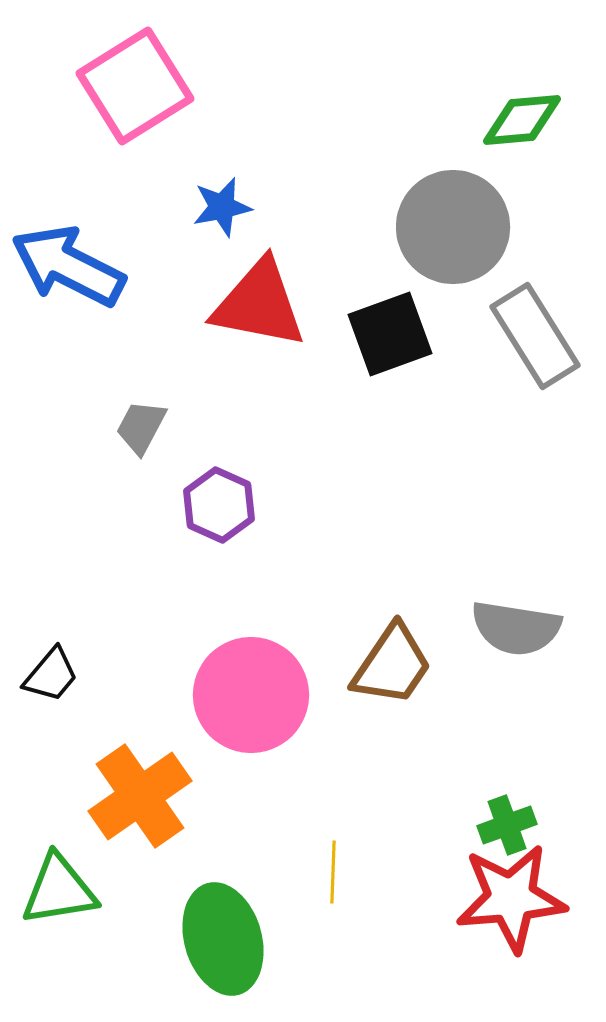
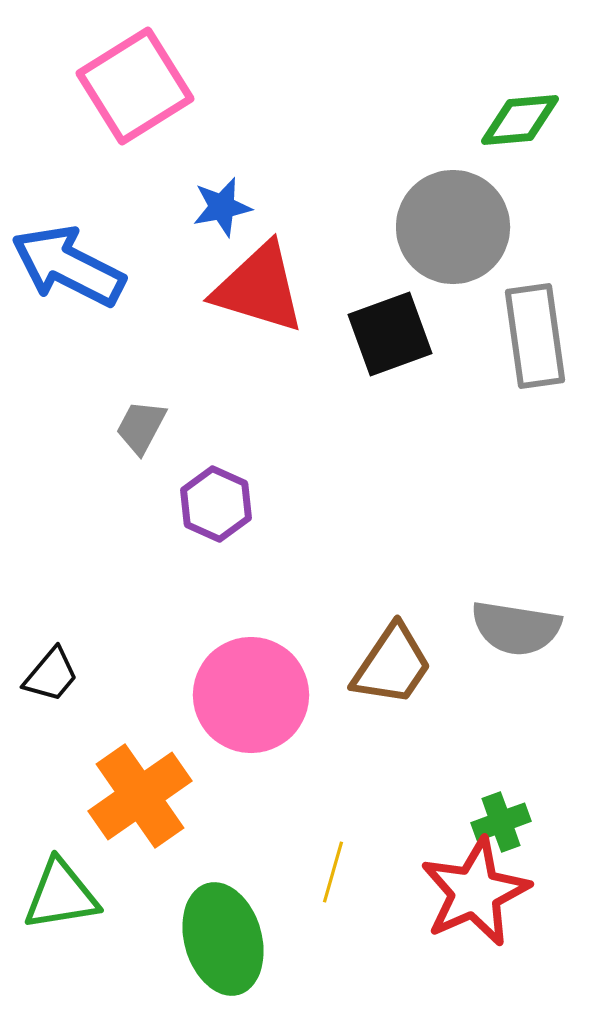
green diamond: moved 2 px left
red triangle: moved 16 px up; rotated 6 degrees clockwise
gray rectangle: rotated 24 degrees clockwise
purple hexagon: moved 3 px left, 1 px up
green cross: moved 6 px left, 3 px up
yellow line: rotated 14 degrees clockwise
green triangle: moved 2 px right, 5 px down
red star: moved 36 px left, 6 px up; rotated 19 degrees counterclockwise
